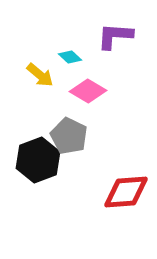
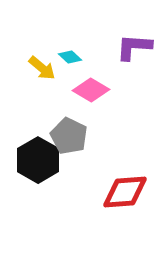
purple L-shape: moved 19 px right, 11 px down
yellow arrow: moved 2 px right, 7 px up
pink diamond: moved 3 px right, 1 px up
black hexagon: rotated 9 degrees counterclockwise
red diamond: moved 1 px left
